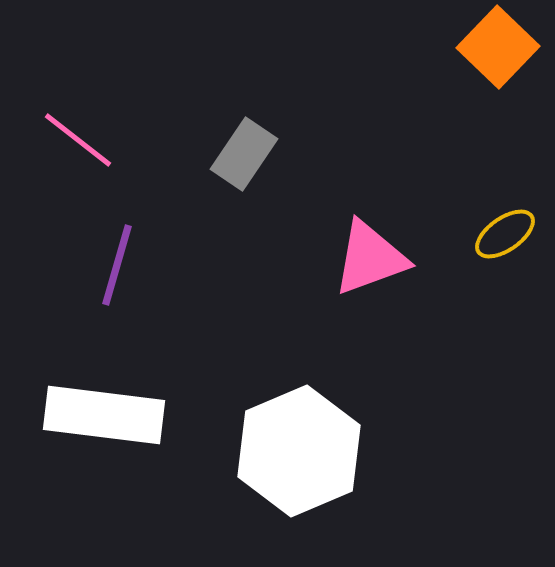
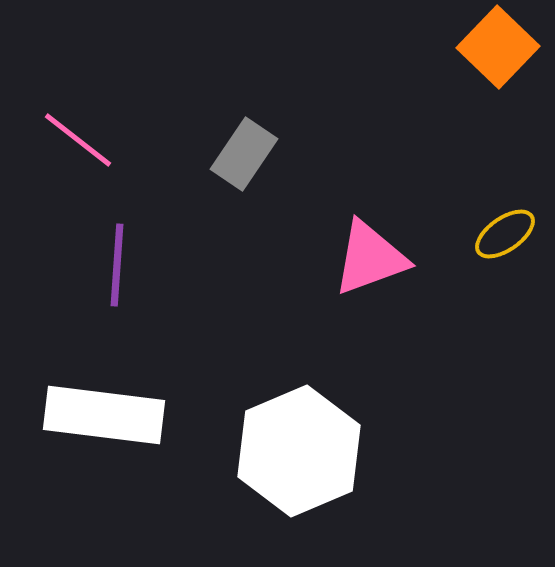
purple line: rotated 12 degrees counterclockwise
